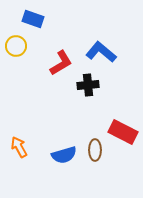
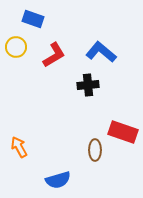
yellow circle: moved 1 px down
red L-shape: moved 7 px left, 8 px up
red rectangle: rotated 8 degrees counterclockwise
blue semicircle: moved 6 px left, 25 px down
